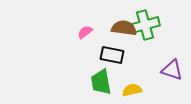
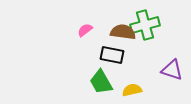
brown semicircle: moved 1 px left, 4 px down
pink semicircle: moved 2 px up
green trapezoid: rotated 20 degrees counterclockwise
